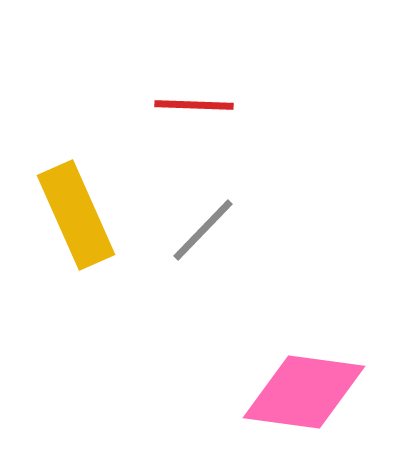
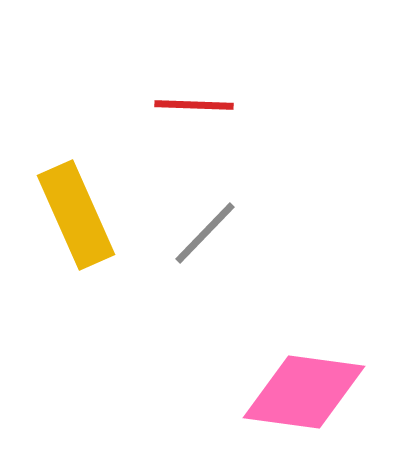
gray line: moved 2 px right, 3 px down
